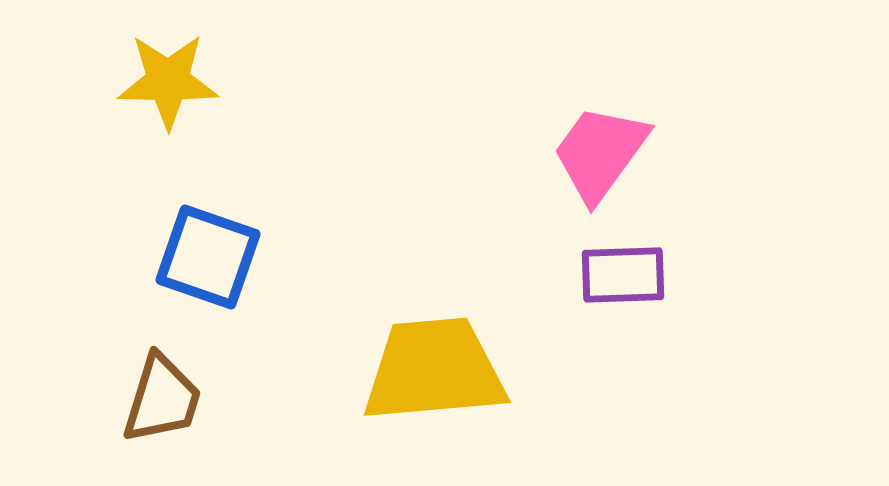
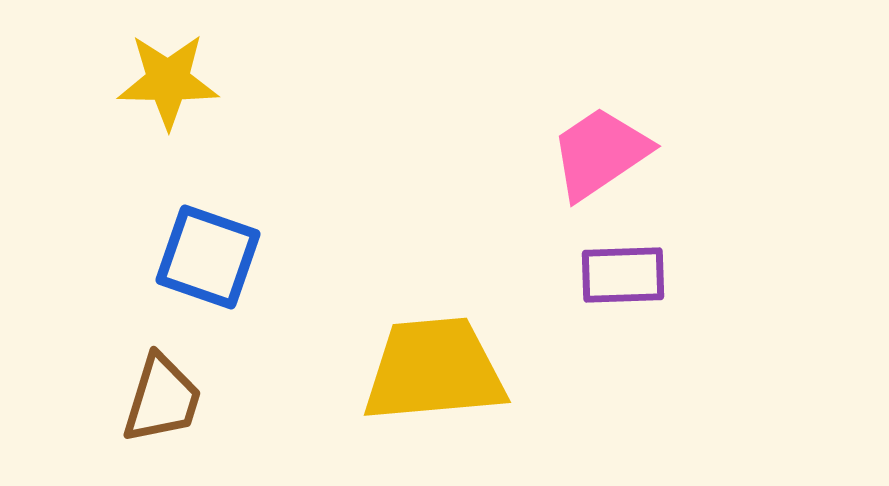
pink trapezoid: rotated 20 degrees clockwise
